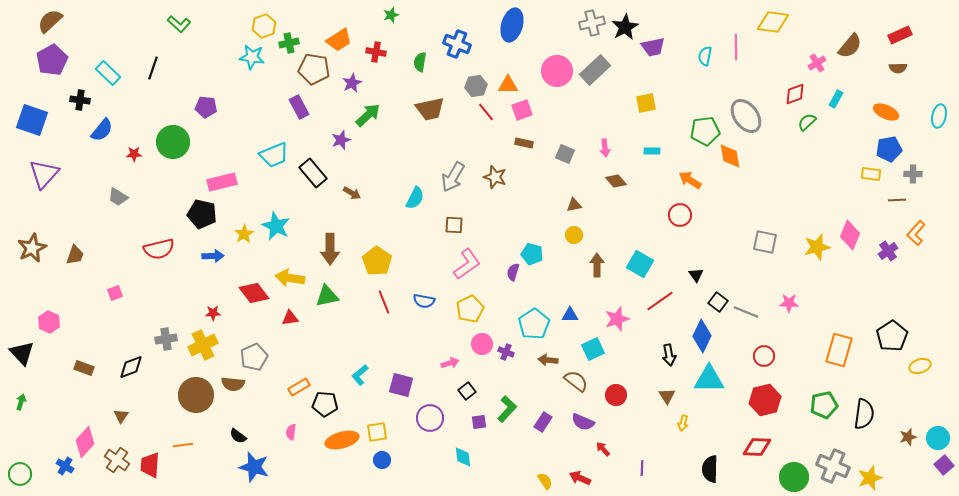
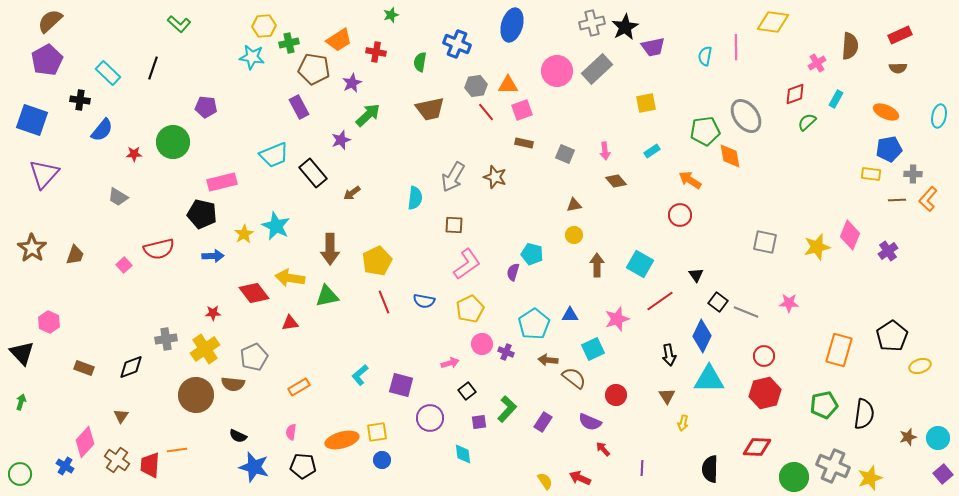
yellow hexagon at (264, 26): rotated 15 degrees clockwise
brown semicircle at (850, 46): rotated 36 degrees counterclockwise
purple pentagon at (52, 60): moved 5 px left
gray rectangle at (595, 70): moved 2 px right, 1 px up
pink arrow at (605, 148): moved 3 px down
cyan rectangle at (652, 151): rotated 35 degrees counterclockwise
brown arrow at (352, 193): rotated 114 degrees clockwise
cyan semicircle at (415, 198): rotated 20 degrees counterclockwise
orange L-shape at (916, 233): moved 12 px right, 34 px up
brown star at (32, 248): rotated 12 degrees counterclockwise
yellow pentagon at (377, 261): rotated 12 degrees clockwise
pink square at (115, 293): moved 9 px right, 28 px up; rotated 21 degrees counterclockwise
red triangle at (290, 318): moved 5 px down
yellow cross at (203, 345): moved 2 px right, 4 px down; rotated 8 degrees counterclockwise
brown semicircle at (576, 381): moved 2 px left, 3 px up
red hexagon at (765, 400): moved 7 px up
black pentagon at (325, 404): moved 22 px left, 62 px down
purple semicircle at (583, 422): moved 7 px right
black semicircle at (238, 436): rotated 12 degrees counterclockwise
orange line at (183, 445): moved 6 px left, 5 px down
cyan diamond at (463, 457): moved 3 px up
purple square at (944, 465): moved 1 px left, 9 px down
